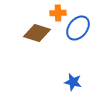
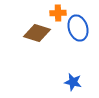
blue ellipse: rotated 55 degrees counterclockwise
